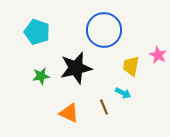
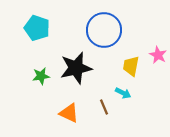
cyan pentagon: moved 4 px up
